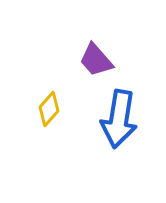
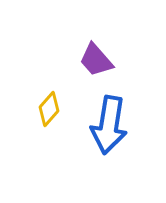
blue arrow: moved 10 px left, 6 px down
